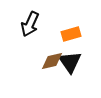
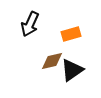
black triangle: moved 2 px right, 8 px down; rotated 30 degrees clockwise
